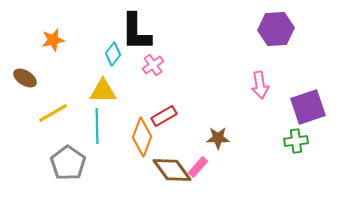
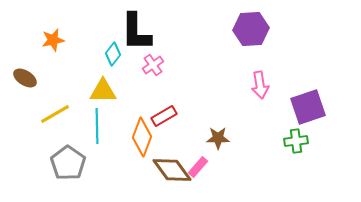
purple hexagon: moved 25 px left
yellow line: moved 2 px right, 1 px down
